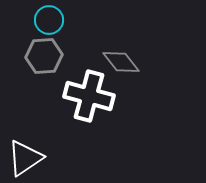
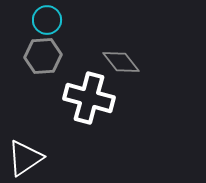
cyan circle: moved 2 px left
gray hexagon: moved 1 px left
white cross: moved 2 px down
